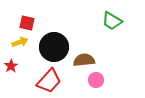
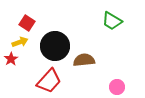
red square: rotated 21 degrees clockwise
black circle: moved 1 px right, 1 px up
red star: moved 7 px up
pink circle: moved 21 px right, 7 px down
